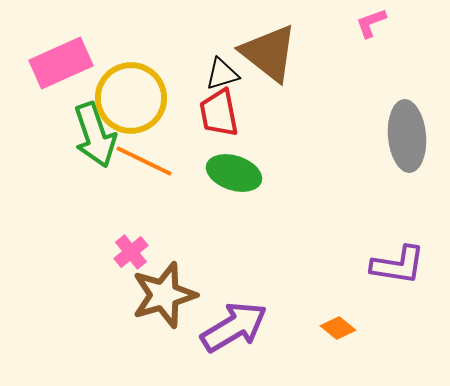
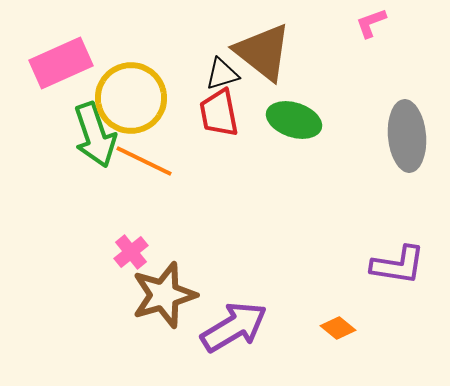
brown triangle: moved 6 px left, 1 px up
green ellipse: moved 60 px right, 53 px up
